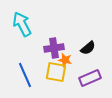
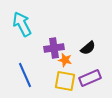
yellow square: moved 9 px right, 9 px down
